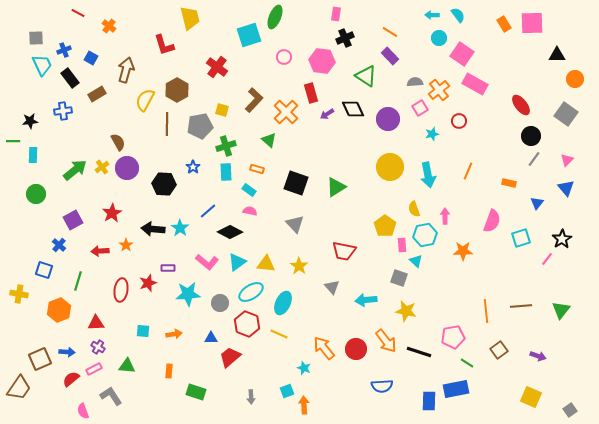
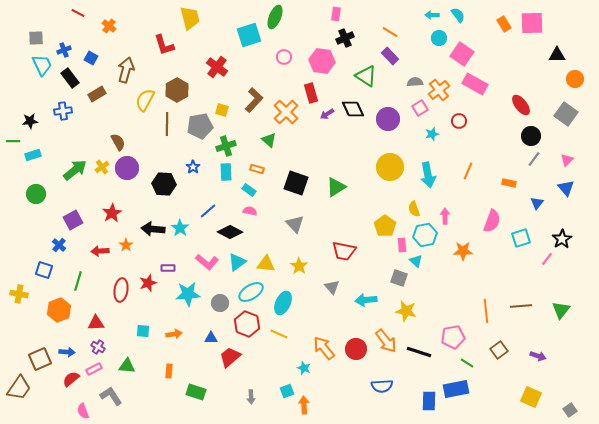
cyan rectangle at (33, 155): rotated 70 degrees clockwise
